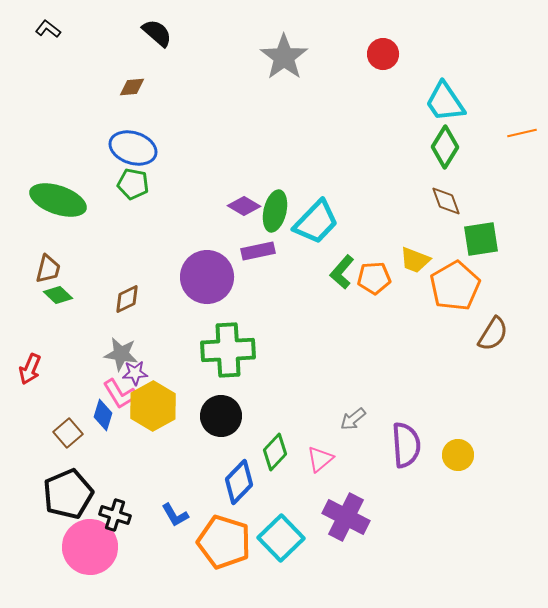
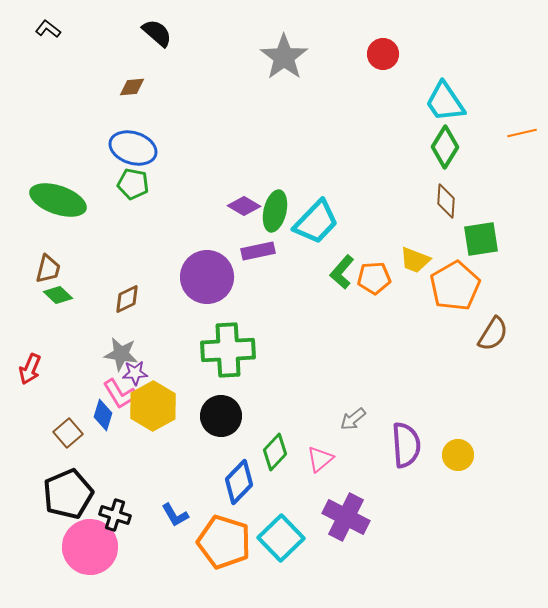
brown diamond at (446, 201): rotated 24 degrees clockwise
